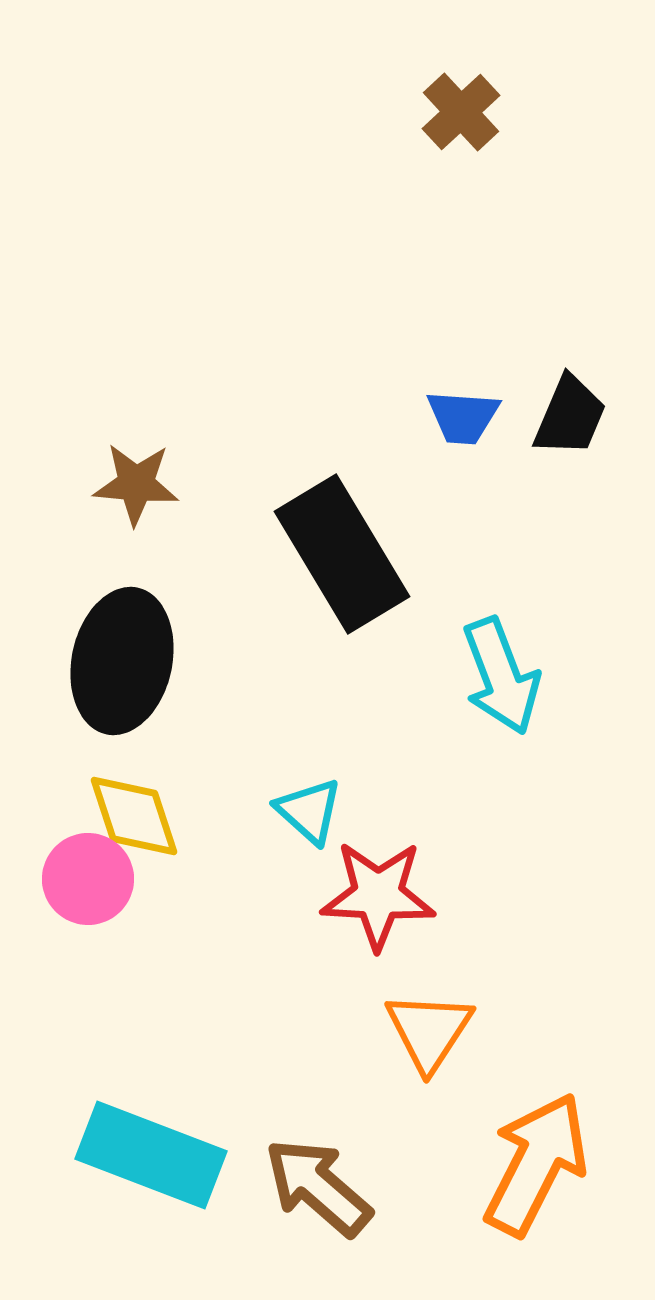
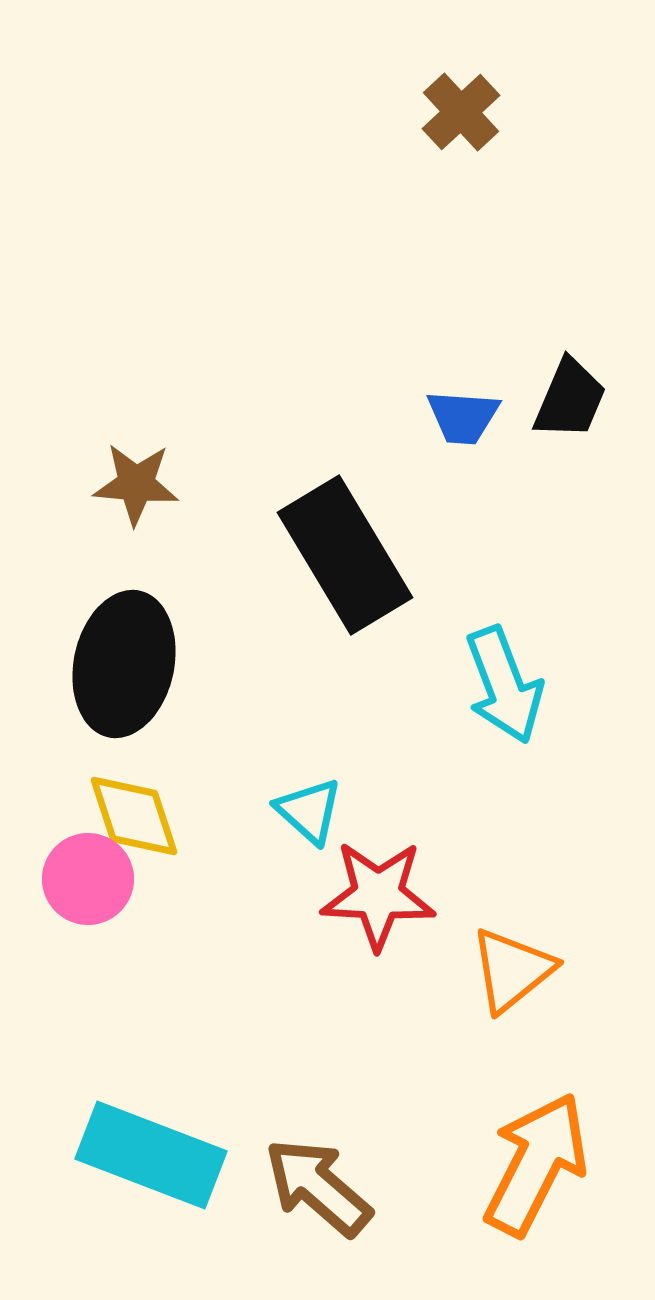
black trapezoid: moved 17 px up
black rectangle: moved 3 px right, 1 px down
black ellipse: moved 2 px right, 3 px down
cyan arrow: moved 3 px right, 9 px down
orange triangle: moved 83 px right, 61 px up; rotated 18 degrees clockwise
